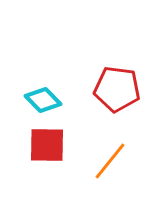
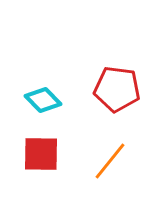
red square: moved 6 px left, 9 px down
